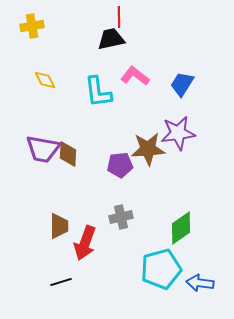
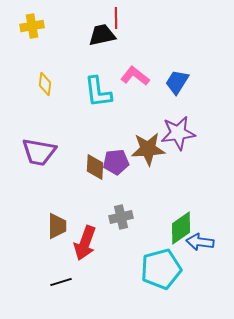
red line: moved 3 px left, 1 px down
black trapezoid: moved 9 px left, 4 px up
yellow diamond: moved 4 px down; rotated 35 degrees clockwise
blue trapezoid: moved 5 px left, 2 px up
purple trapezoid: moved 4 px left, 3 px down
brown diamond: moved 27 px right, 13 px down
purple pentagon: moved 4 px left, 3 px up
brown trapezoid: moved 2 px left
blue arrow: moved 41 px up
